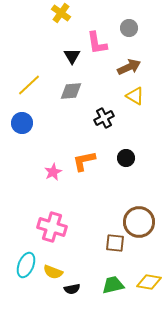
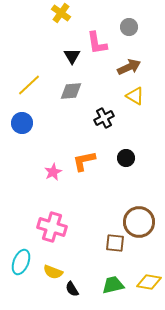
gray circle: moved 1 px up
cyan ellipse: moved 5 px left, 3 px up
black semicircle: rotated 70 degrees clockwise
